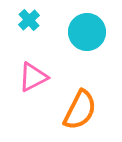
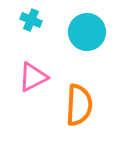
cyan cross: moved 2 px right; rotated 25 degrees counterclockwise
orange semicircle: moved 1 px left, 5 px up; rotated 24 degrees counterclockwise
